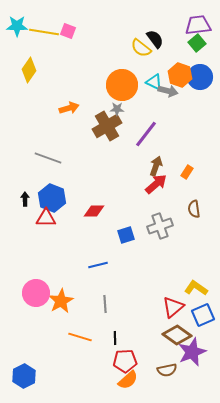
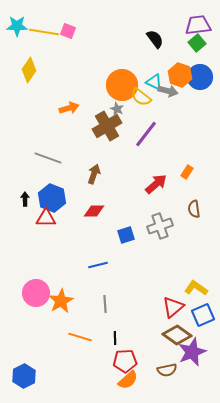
yellow semicircle at (141, 48): moved 49 px down
gray star at (117, 109): rotated 24 degrees clockwise
brown arrow at (156, 166): moved 62 px left, 8 px down
